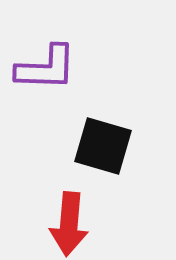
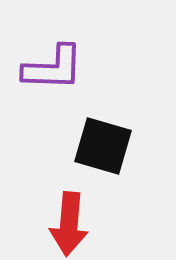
purple L-shape: moved 7 px right
